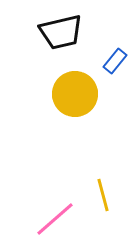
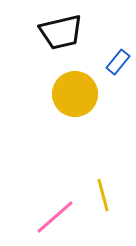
blue rectangle: moved 3 px right, 1 px down
pink line: moved 2 px up
